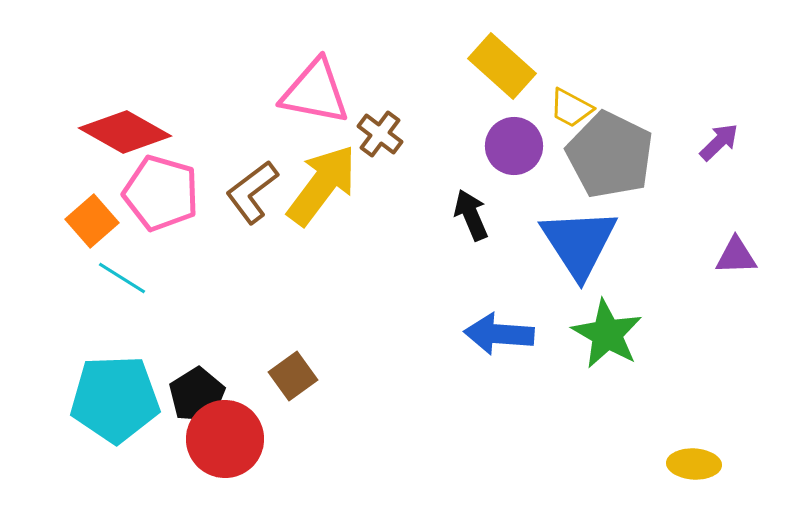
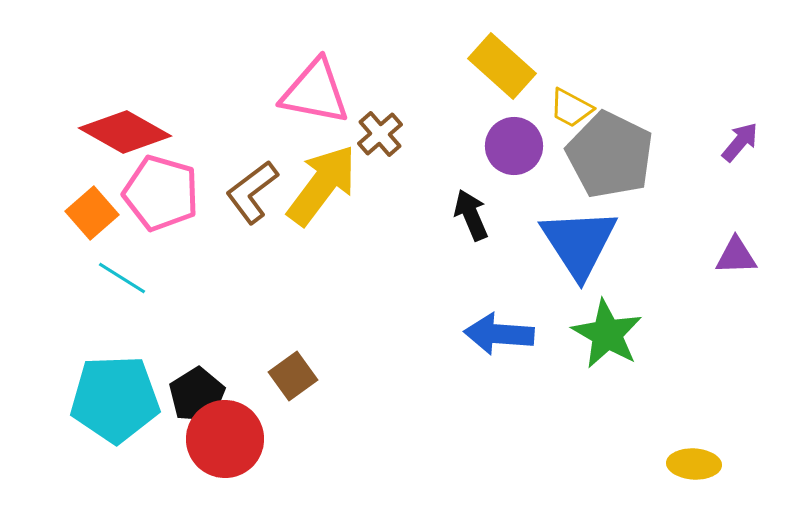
brown cross: rotated 12 degrees clockwise
purple arrow: moved 21 px right; rotated 6 degrees counterclockwise
orange square: moved 8 px up
